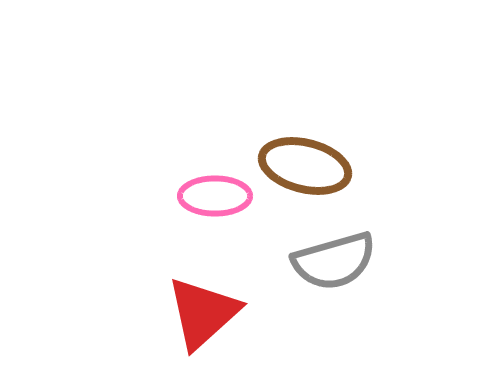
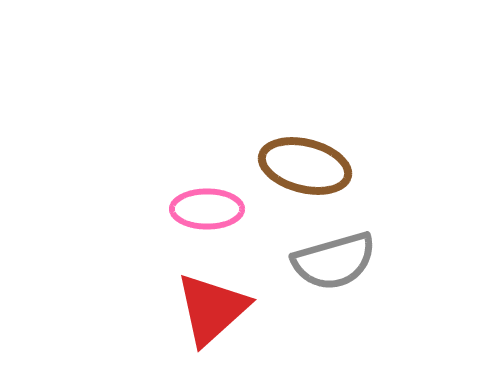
pink ellipse: moved 8 px left, 13 px down
red triangle: moved 9 px right, 4 px up
